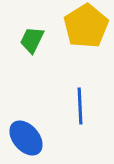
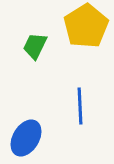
green trapezoid: moved 3 px right, 6 px down
blue ellipse: rotated 72 degrees clockwise
